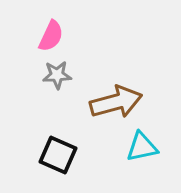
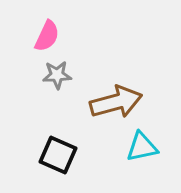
pink semicircle: moved 4 px left
